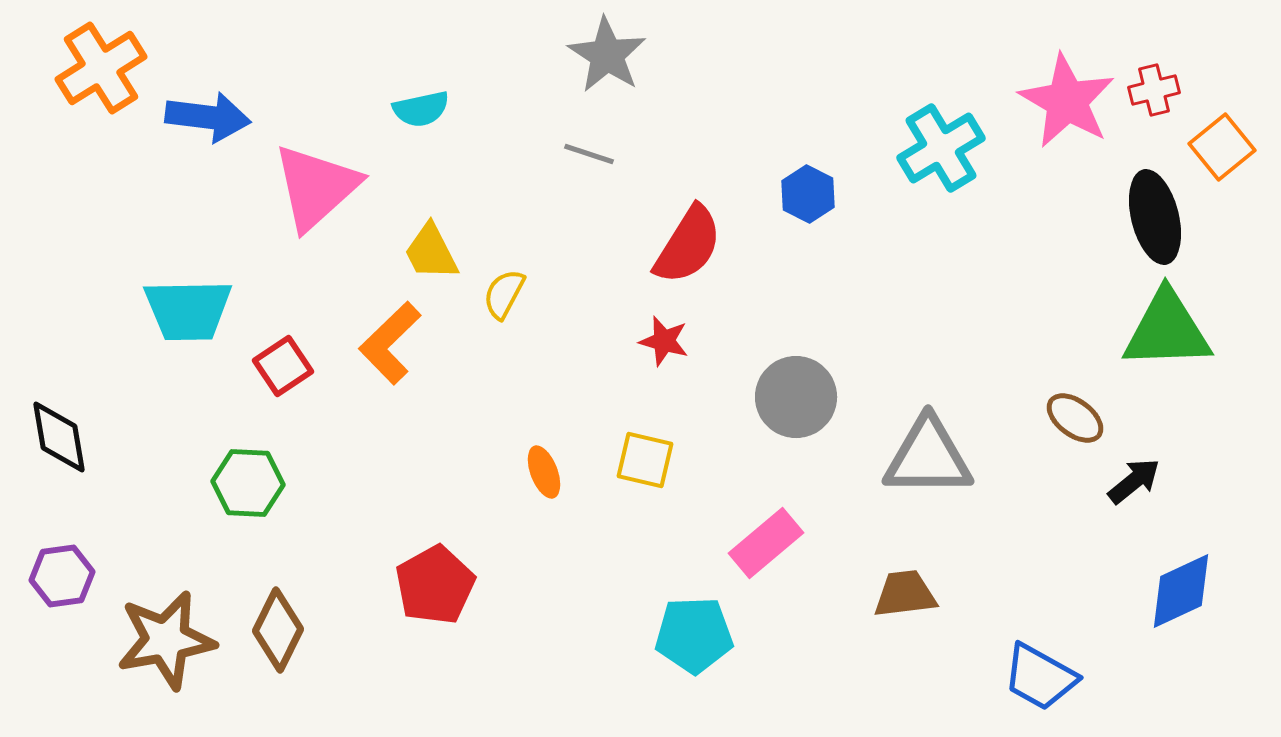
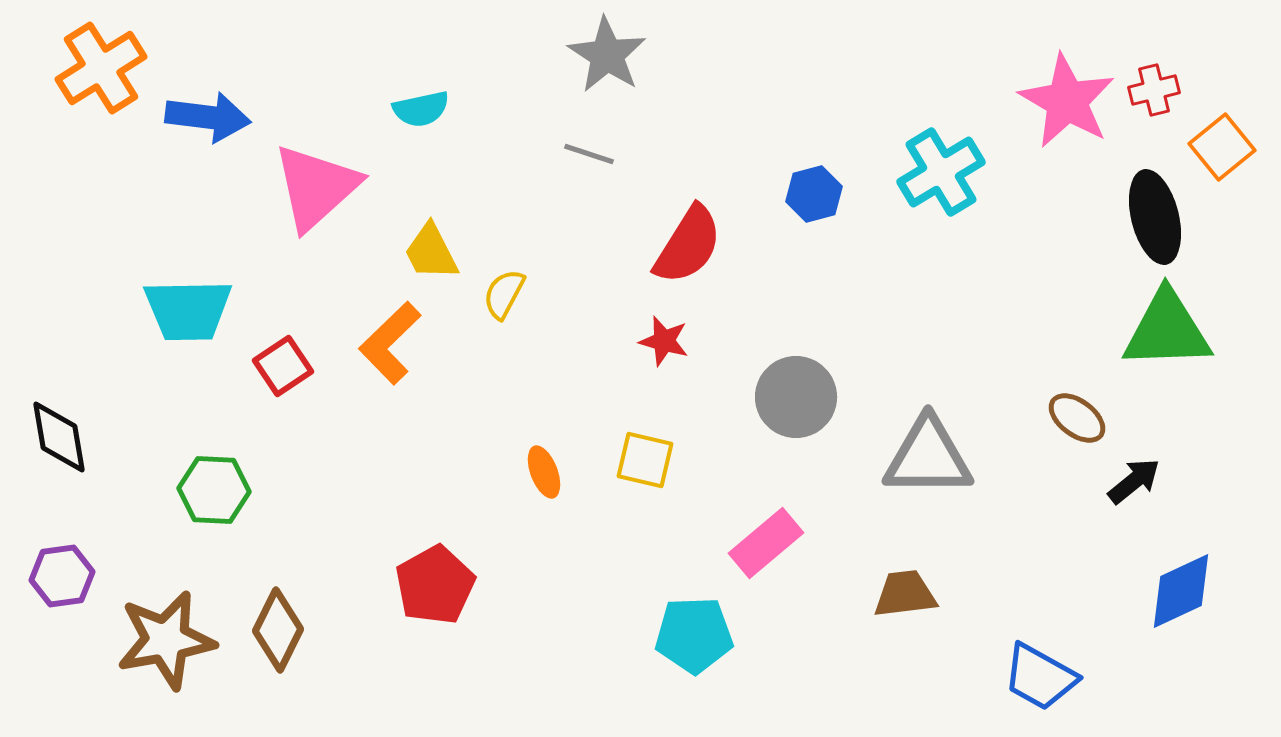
cyan cross: moved 24 px down
blue hexagon: moved 6 px right; rotated 18 degrees clockwise
brown ellipse: moved 2 px right
green hexagon: moved 34 px left, 7 px down
